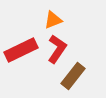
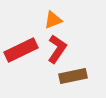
brown rectangle: rotated 40 degrees clockwise
